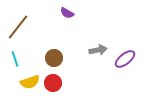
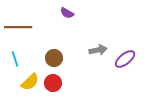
brown line: rotated 52 degrees clockwise
yellow semicircle: rotated 24 degrees counterclockwise
